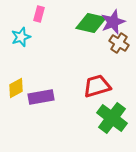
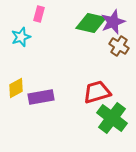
brown cross: moved 3 px down
red trapezoid: moved 6 px down
